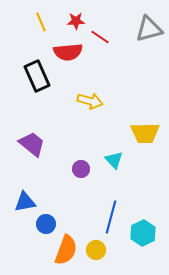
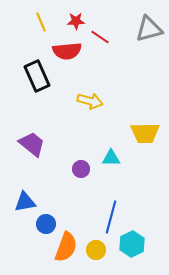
red semicircle: moved 1 px left, 1 px up
cyan triangle: moved 3 px left, 2 px up; rotated 48 degrees counterclockwise
cyan hexagon: moved 11 px left, 11 px down
orange semicircle: moved 3 px up
